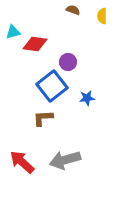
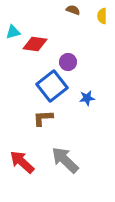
gray arrow: rotated 60 degrees clockwise
